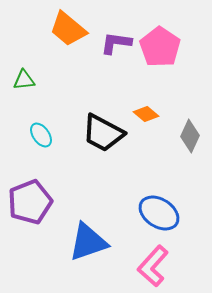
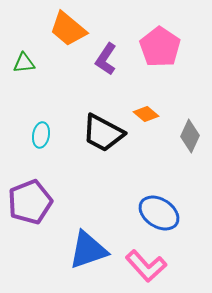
purple L-shape: moved 10 px left, 16 px down; rotated 64 degrees counterclockwise
green triangle: moved 17 px up
cyan ellipse: rotated 45 degrees clockwise
blue triangle: moved 8 px down
pink L-shape: moved 7 px left; rotated 84 degrees counterclockwise
